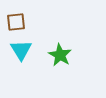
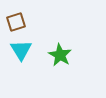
brown square: rotated 12 degrees counterclockwise
